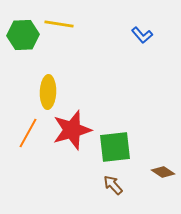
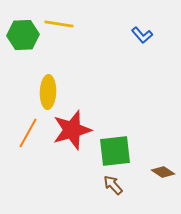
green square: moved 4 px down
